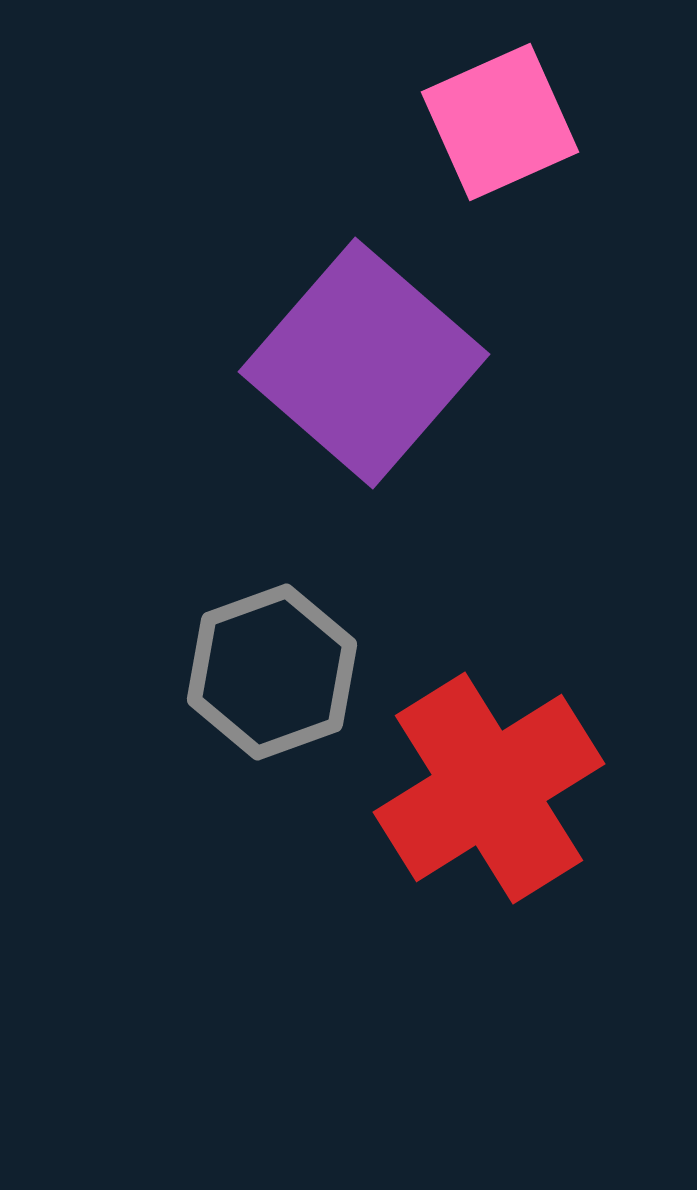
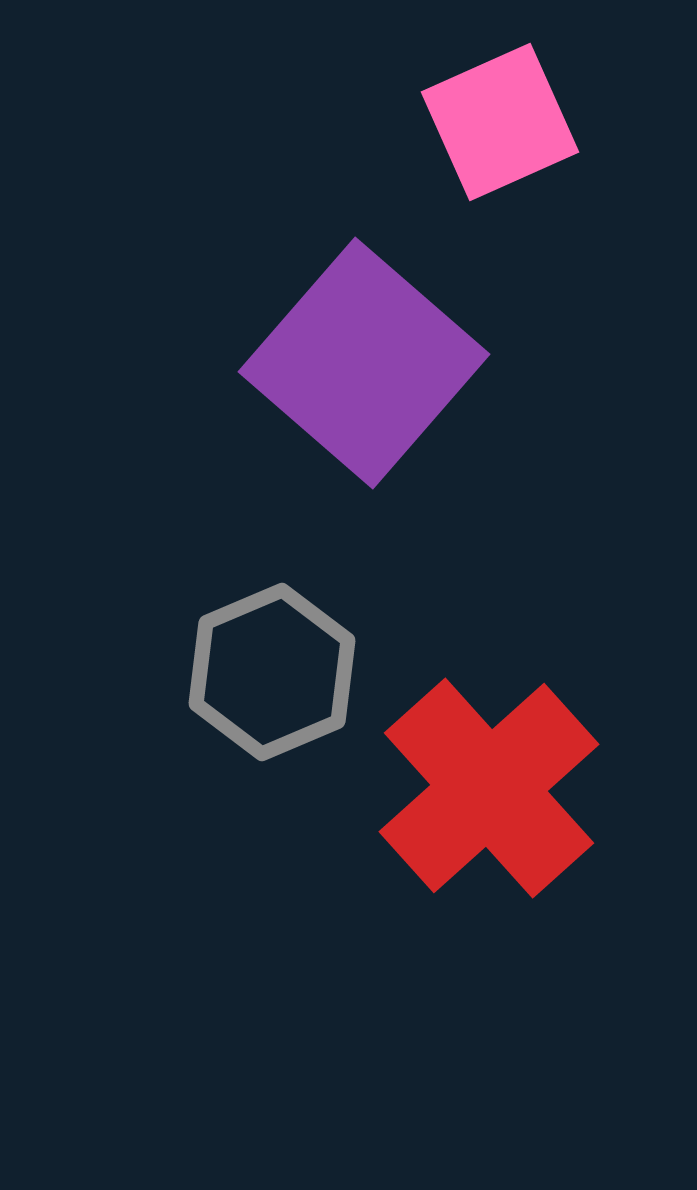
gray hexagon: rotated 3 degrees counterclockwise
red cross: rotated 10 degrees counterclockwise
